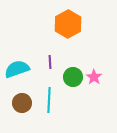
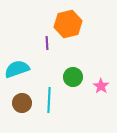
orange hexagon: rotated 16 degrees clockwise
purple line: moved 3 px left, 19 px up
pink star: moved 7 px right, 9 px down
